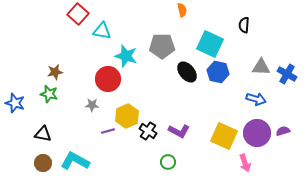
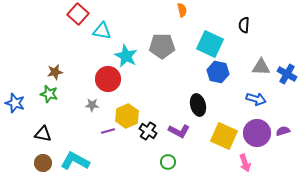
cyan star: rotated 10 degrees clockwise
black ellipse: moved 11 px right, 33 px down; rotated 25 degrees clockwise
